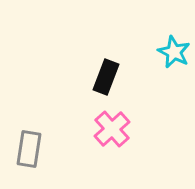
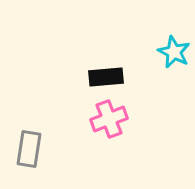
black rectangle: rotated 64 degrees clockwise
pink cross: moved 3 px left, 10 px up; rotated 21 degrees clockwise
